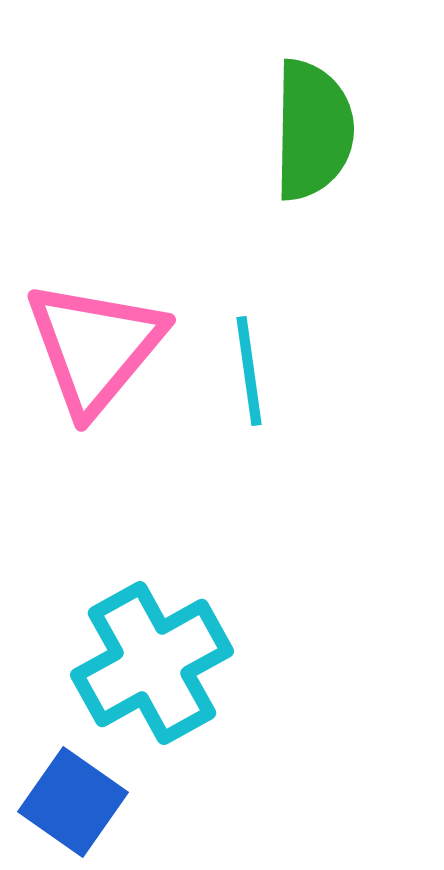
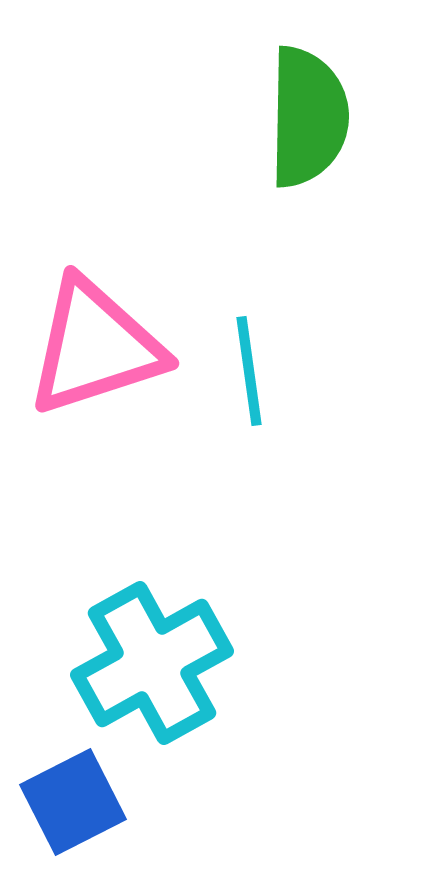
green semicircle: moved 5 px left, 13 px up
pink triangle: rotated 32 degrees clockwise
blue square: rotated 28 degrees clockwise
